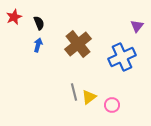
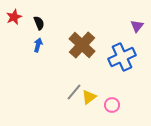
brown cross: moved 4 px right, 1 px down; rotated 8 degrees counterclockwise
gray line: rotated 54 degrees clockwise
